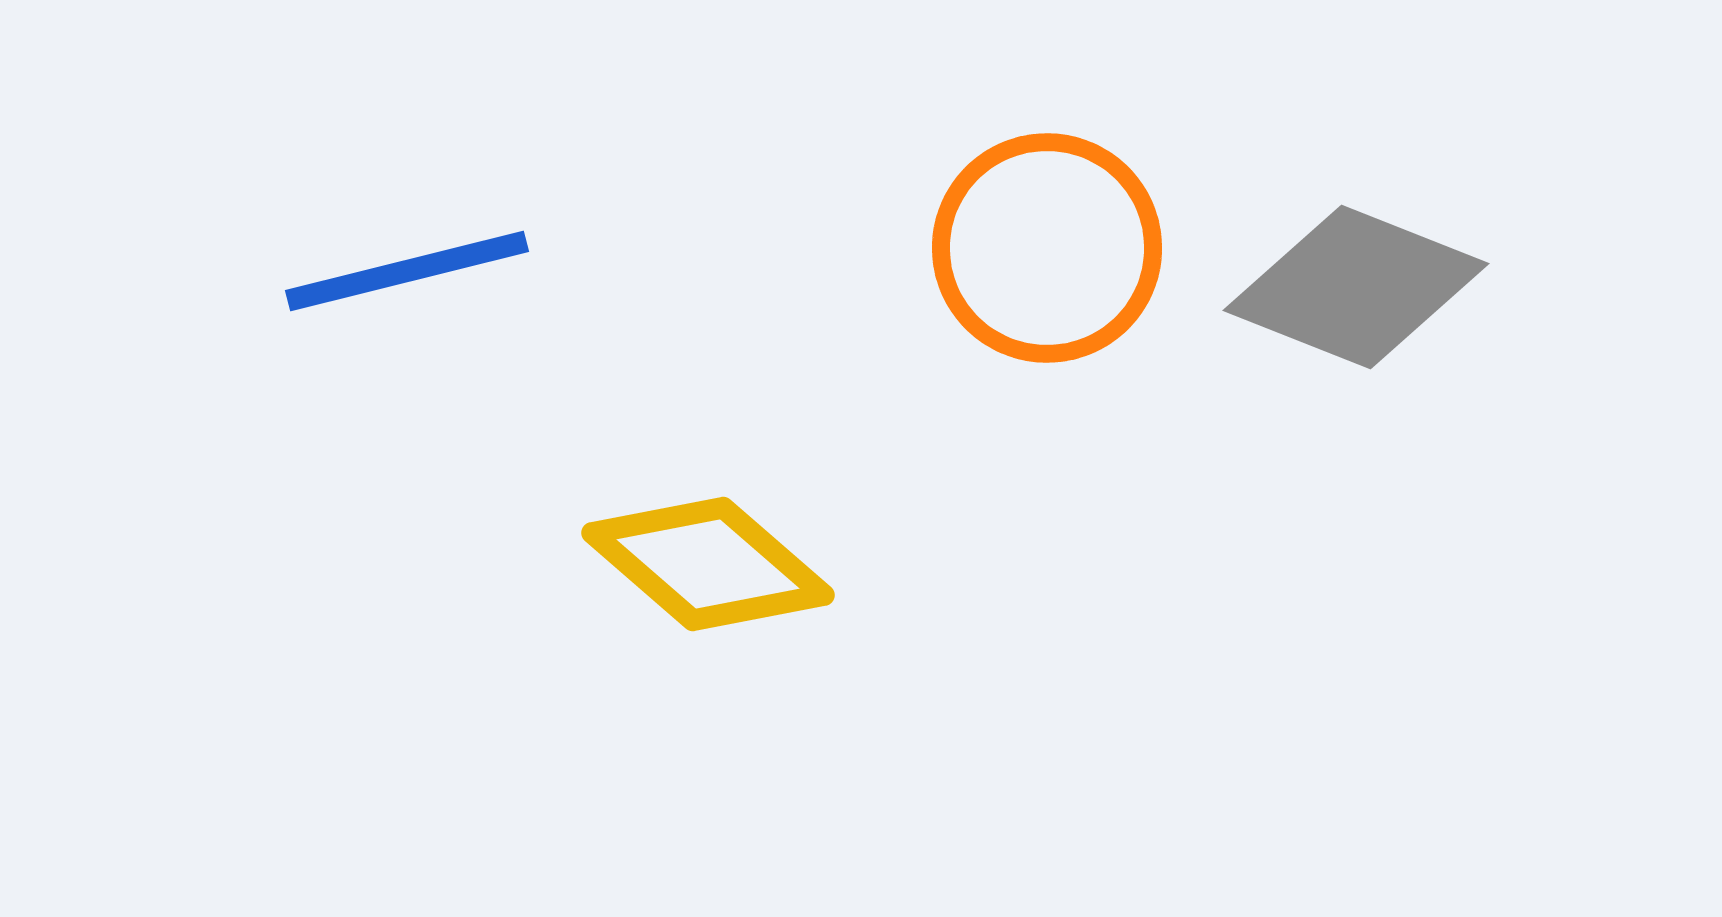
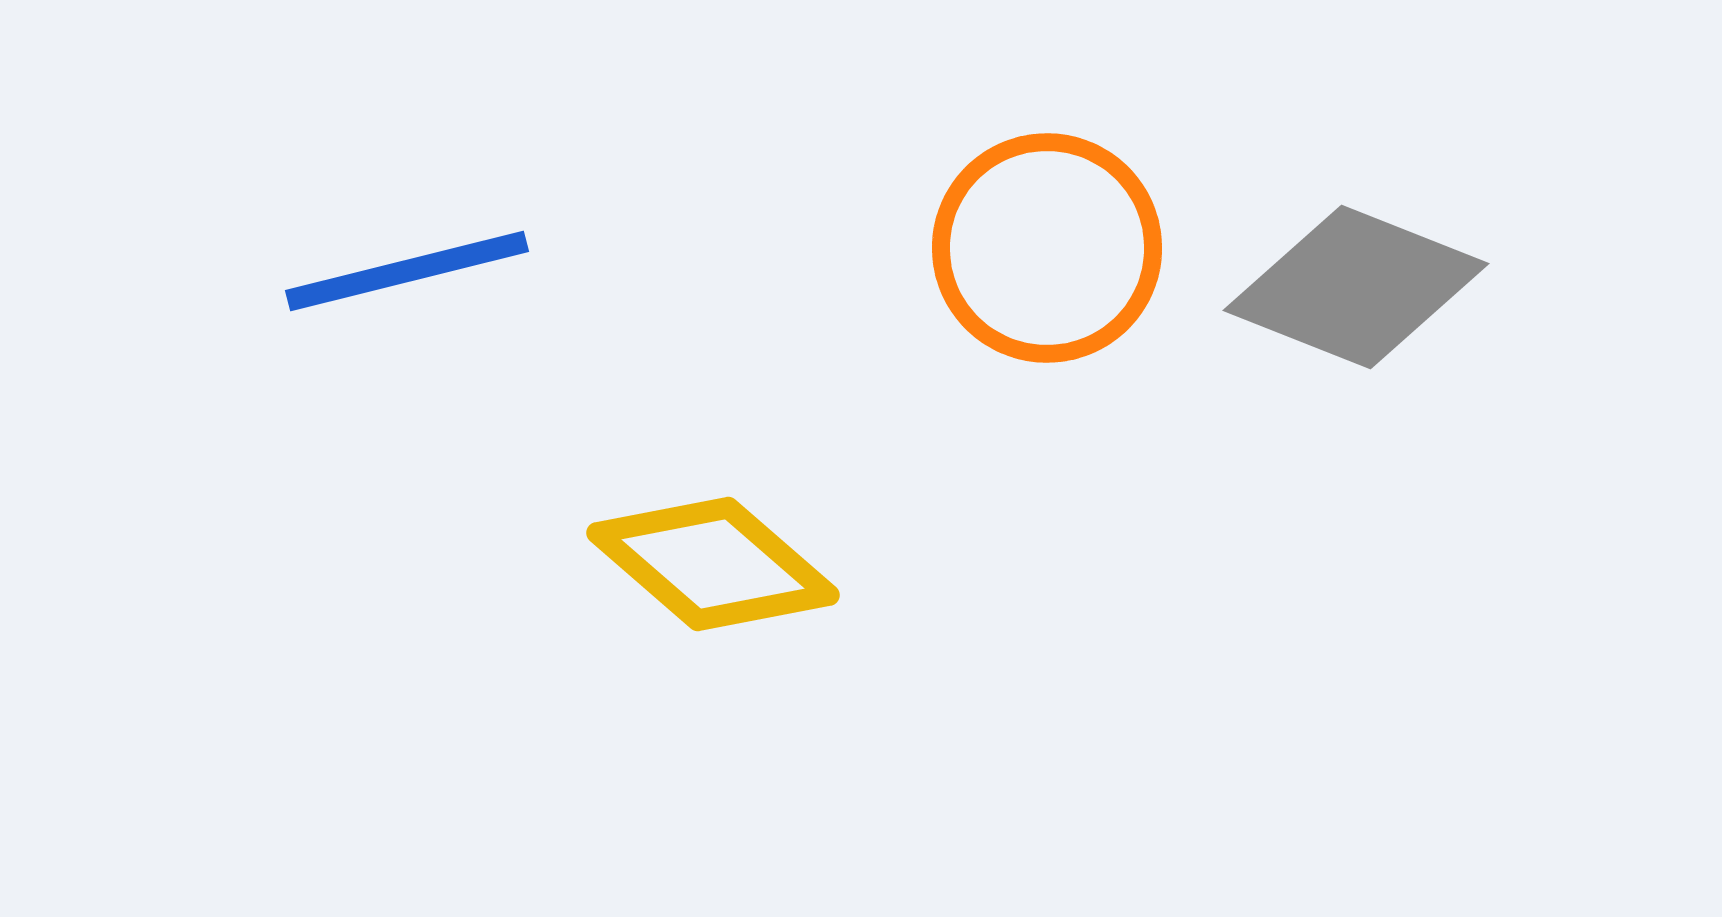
yellow diamond: moved 5 px right
